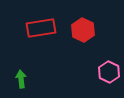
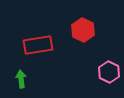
red rectangle: moved 3 px left, 17 px down
